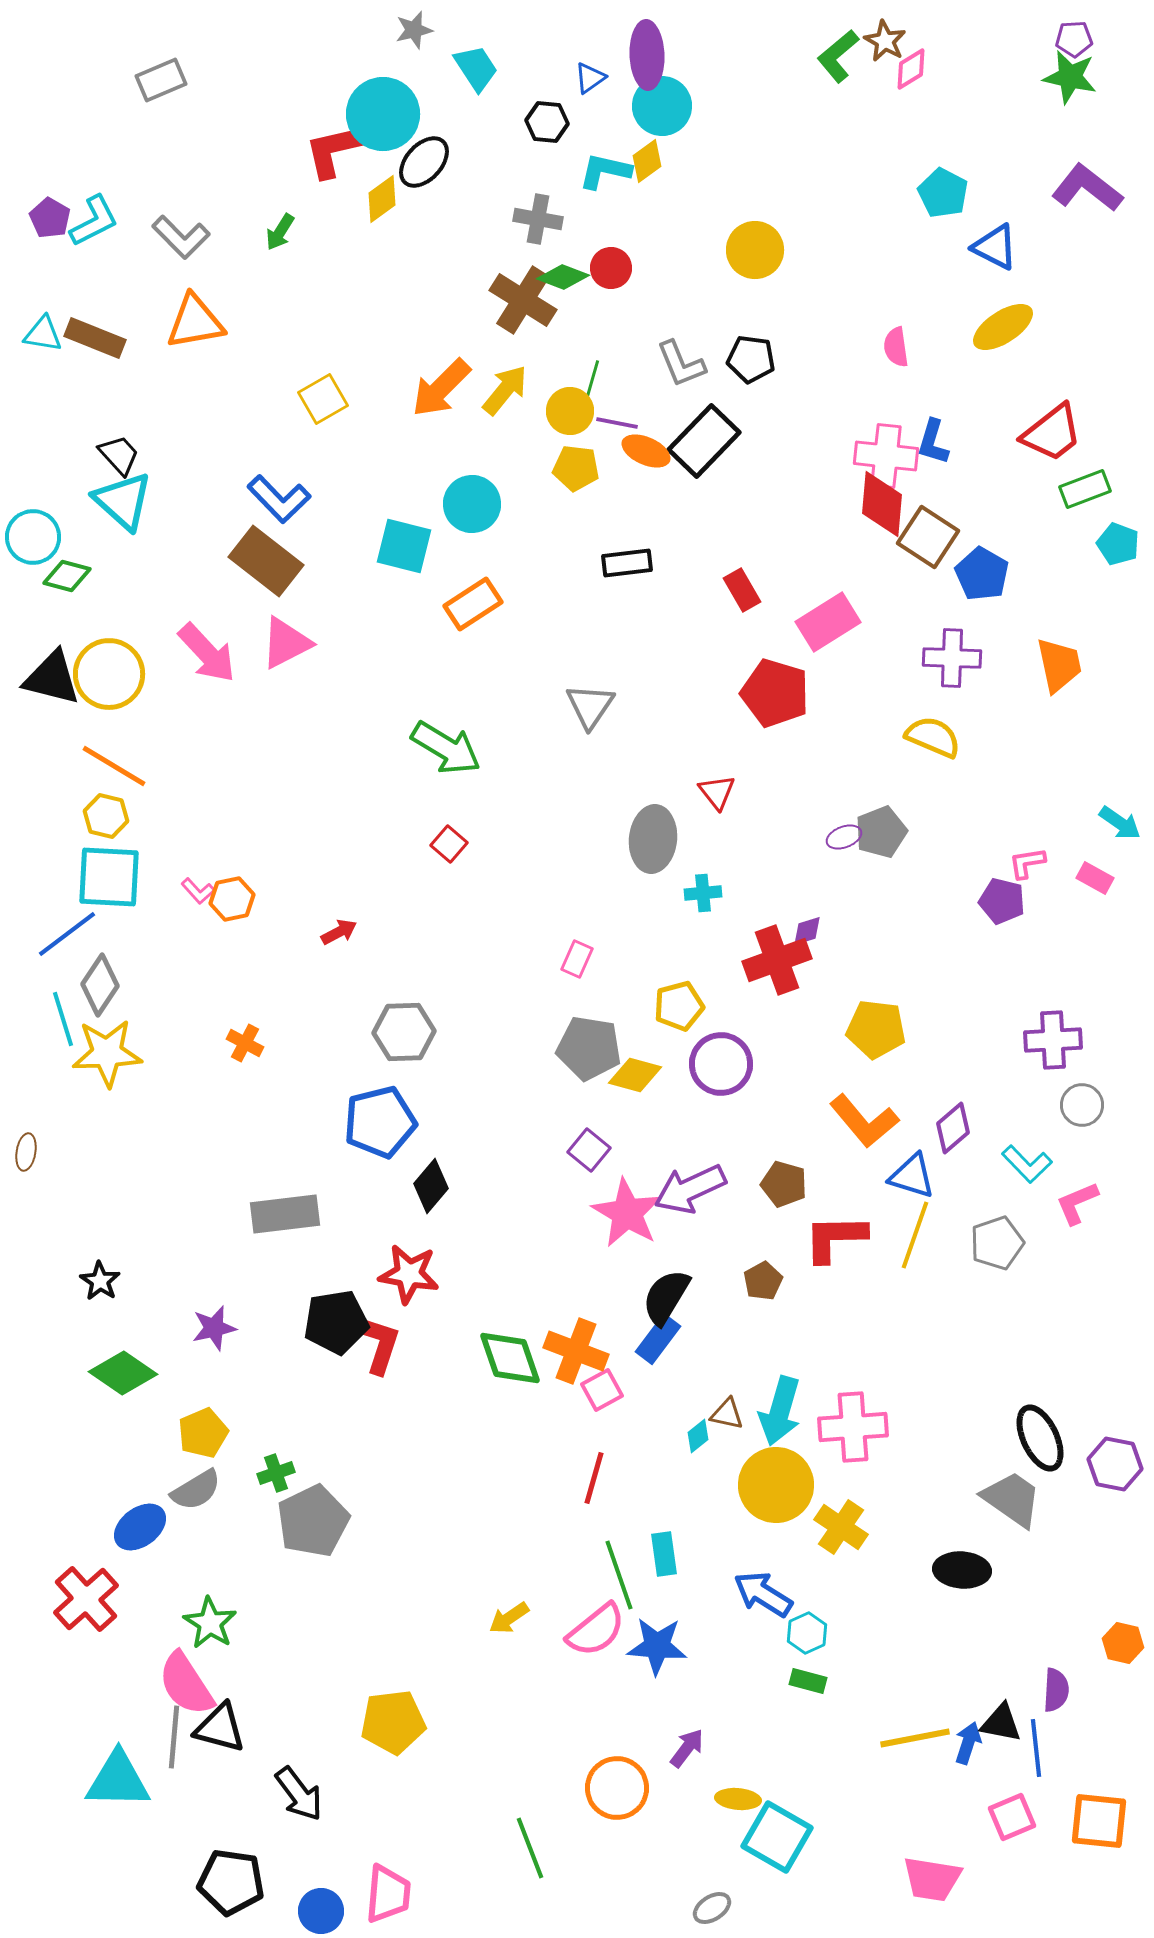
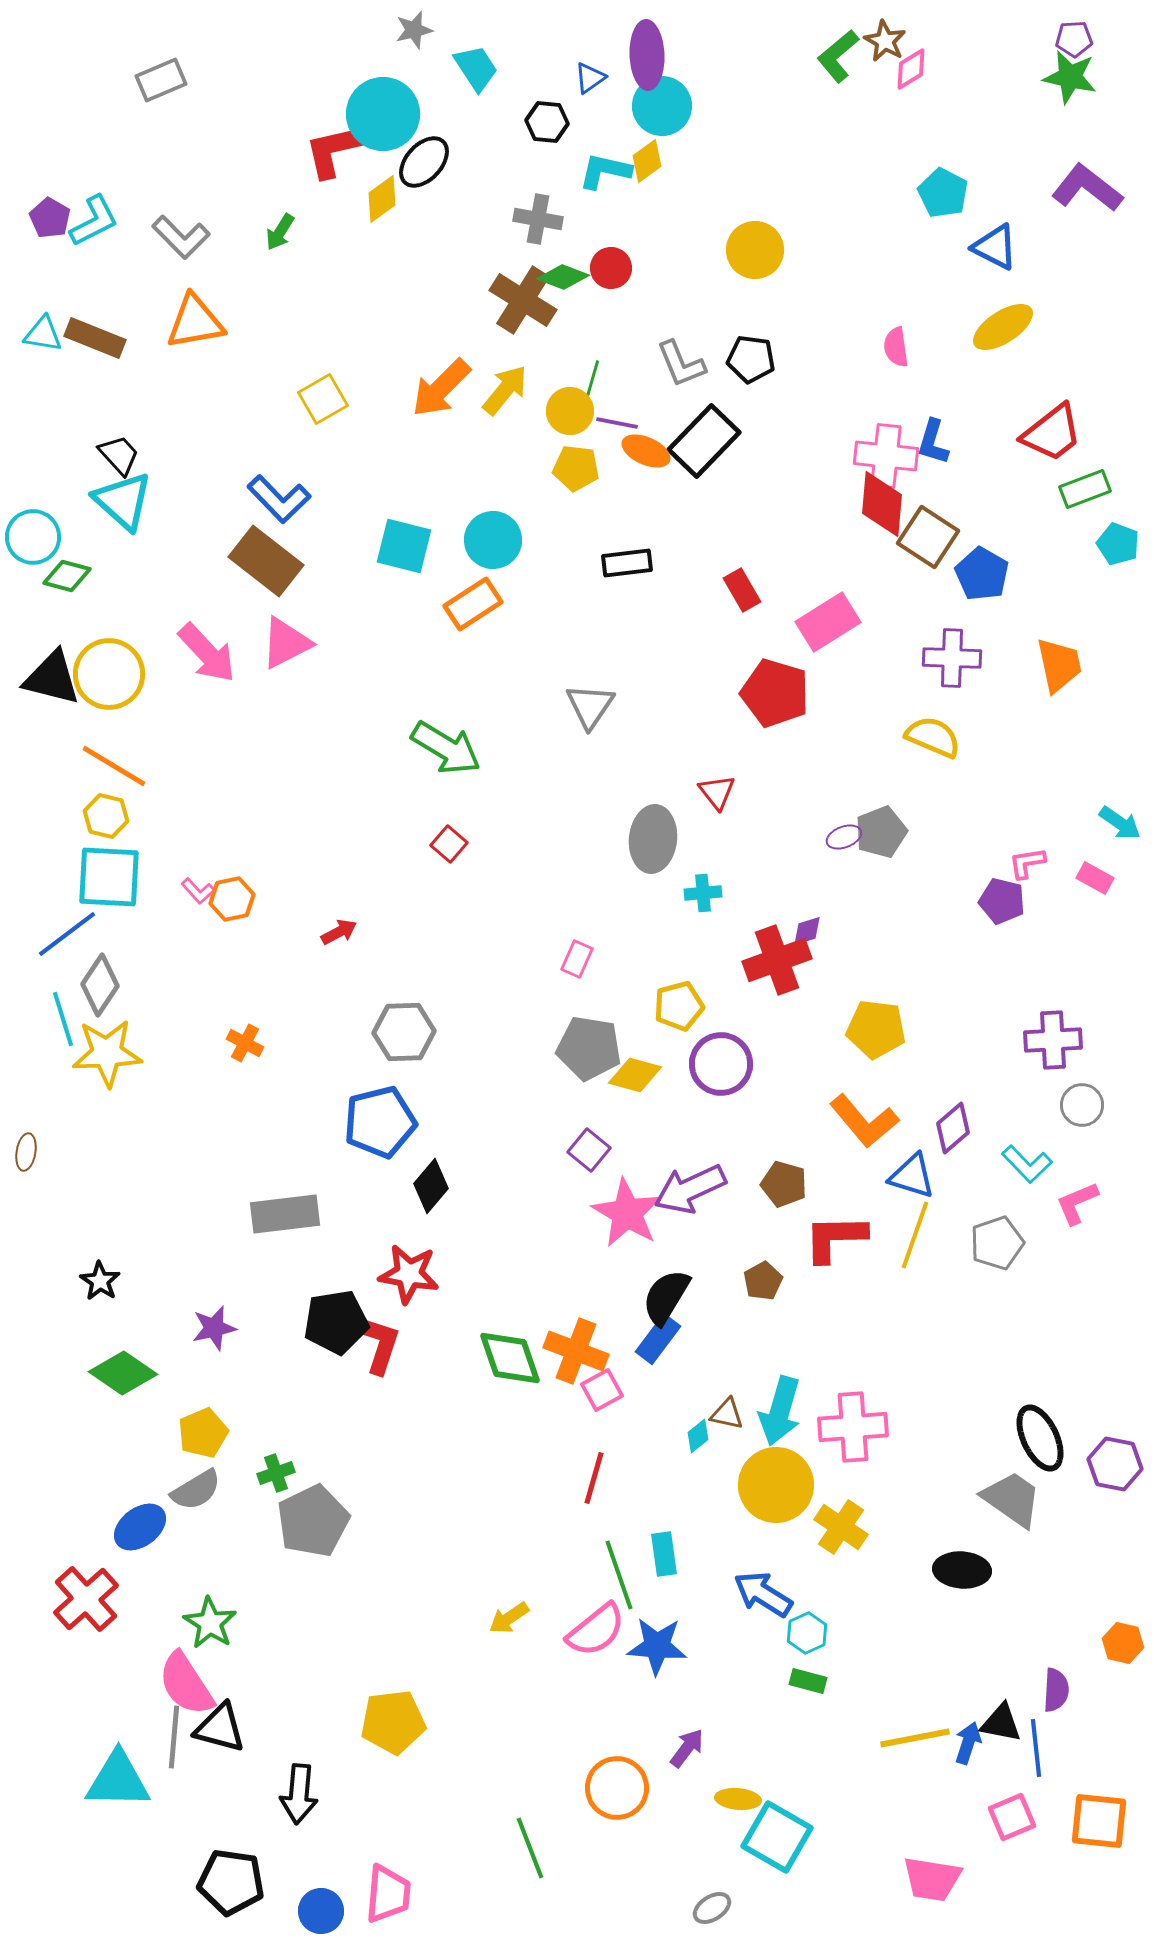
cyan circle at (472, 504): moved 21 px right, 36 px down
black arrow at (299, 1794): rotated 42 degrees clockwise
